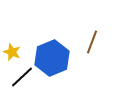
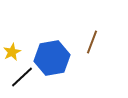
yellow star: rotated 24 degrees clockwise
blue hexagon: rotated 12 degrees clockwise
